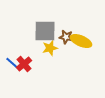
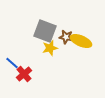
gray square: rotated 20 degrees clockwise
red cross: moved 10 px down
